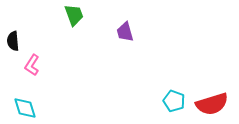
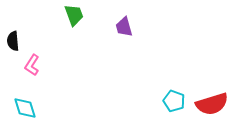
purple trapezoid: moved 1 px left, 5 px up
